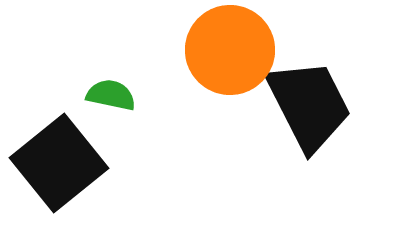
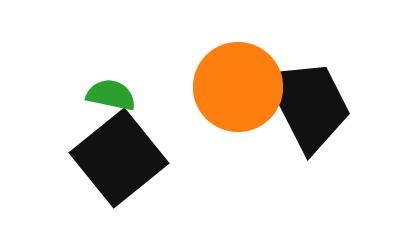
orange circle: moved 8 px right, 37 px down
black square: moved 60 px right, 5 px up
